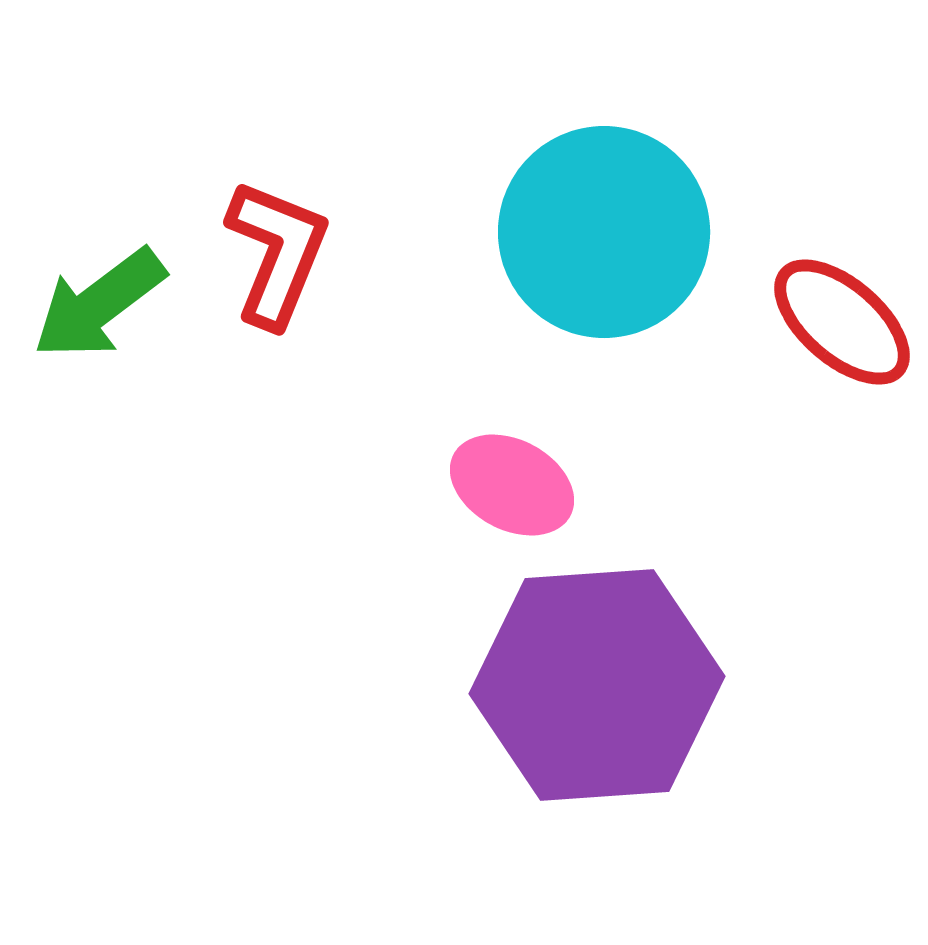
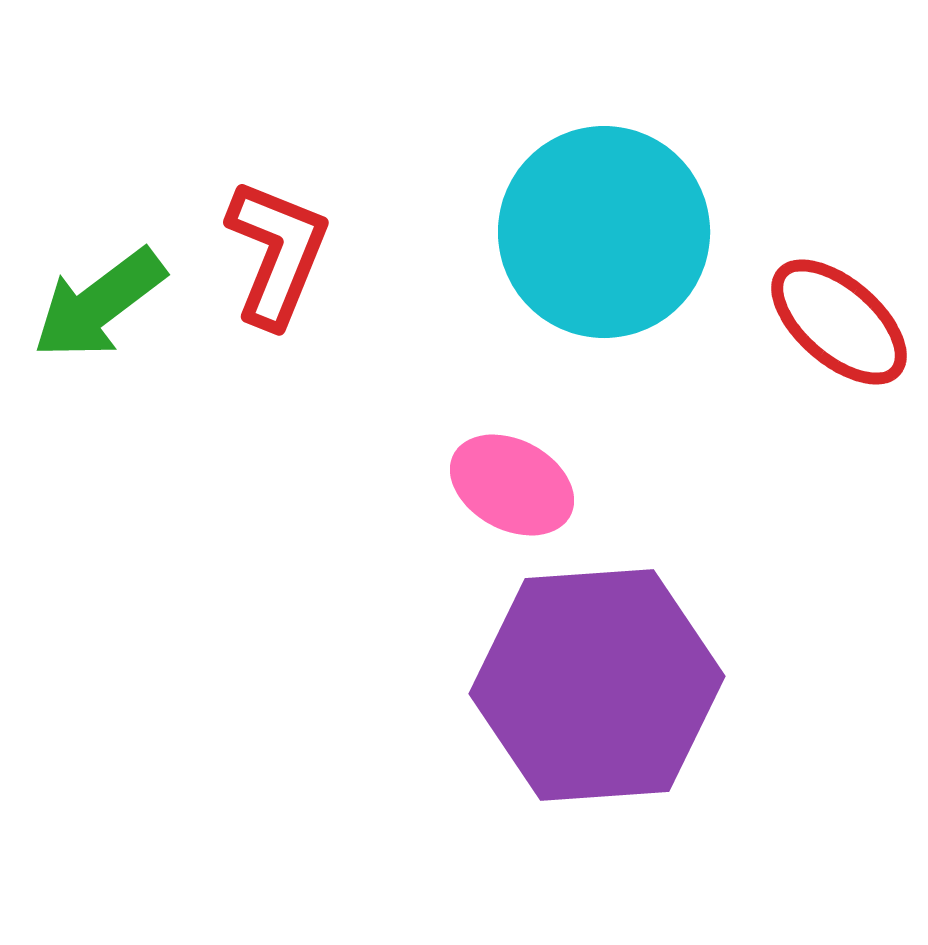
red ellipse: moved 3 px left
